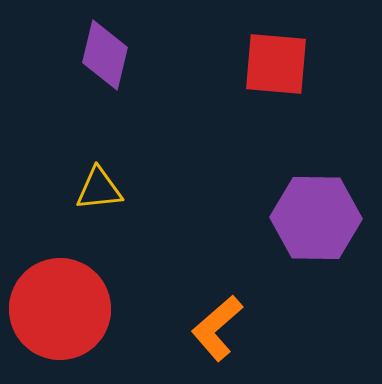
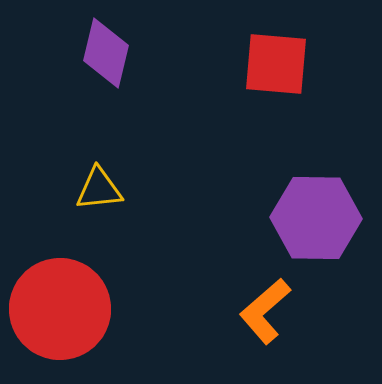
purple diamond: moved 1 px right, 2 px up
orange L-shape: moved 48 px right, 17 px up
